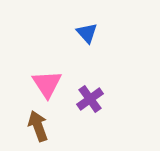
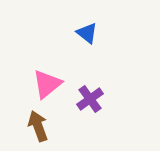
blue triangle: rotated 10 degrees counterclockwise
pink triangle: rotated 24 degrees clockwise
